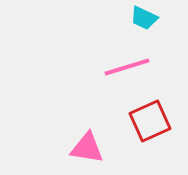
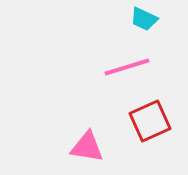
cyan trapezoid: moved 1 px down
pink triangle: moved 1 px up
